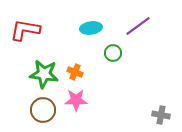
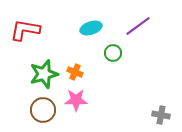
cyan ellipse: rotated 10 degrees counterclockwise
green star: rotated 24 degrees counterclockwise
